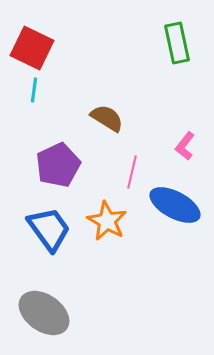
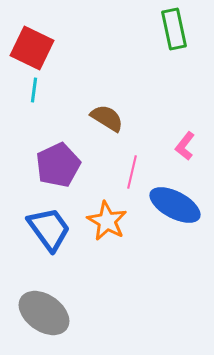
green rectangle: moved 3 px left, 14 px up
